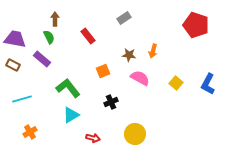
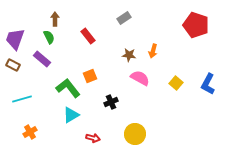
purple trapezoid: rotated 80 degrees counterclockwise
orange square: moved 13 px left, 5 px down
